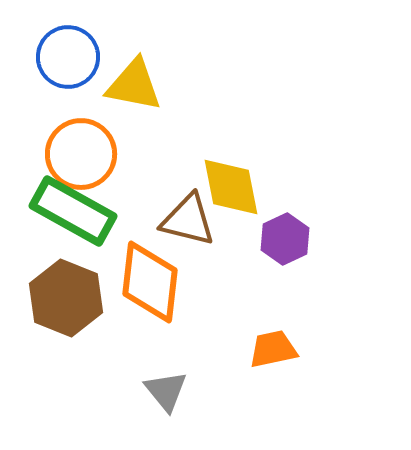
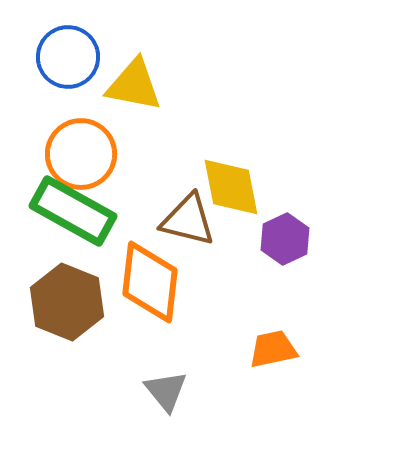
brown hexagon: moved 1 px right, 4 px down
